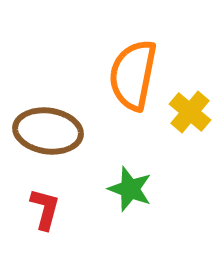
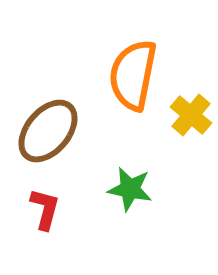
yellow cross: moved 1 px right, 3 px down
brown ellipse: rotated 58 degrees counterclockwise
green star: rotated 9 degrees counterclockwise
